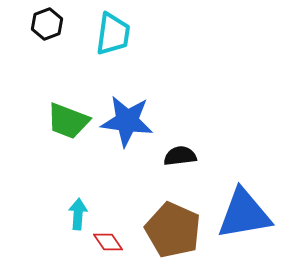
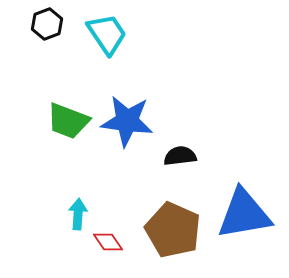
cyan trapezoid: moved 6 px left; rotated 42 degrees counterclockwise
